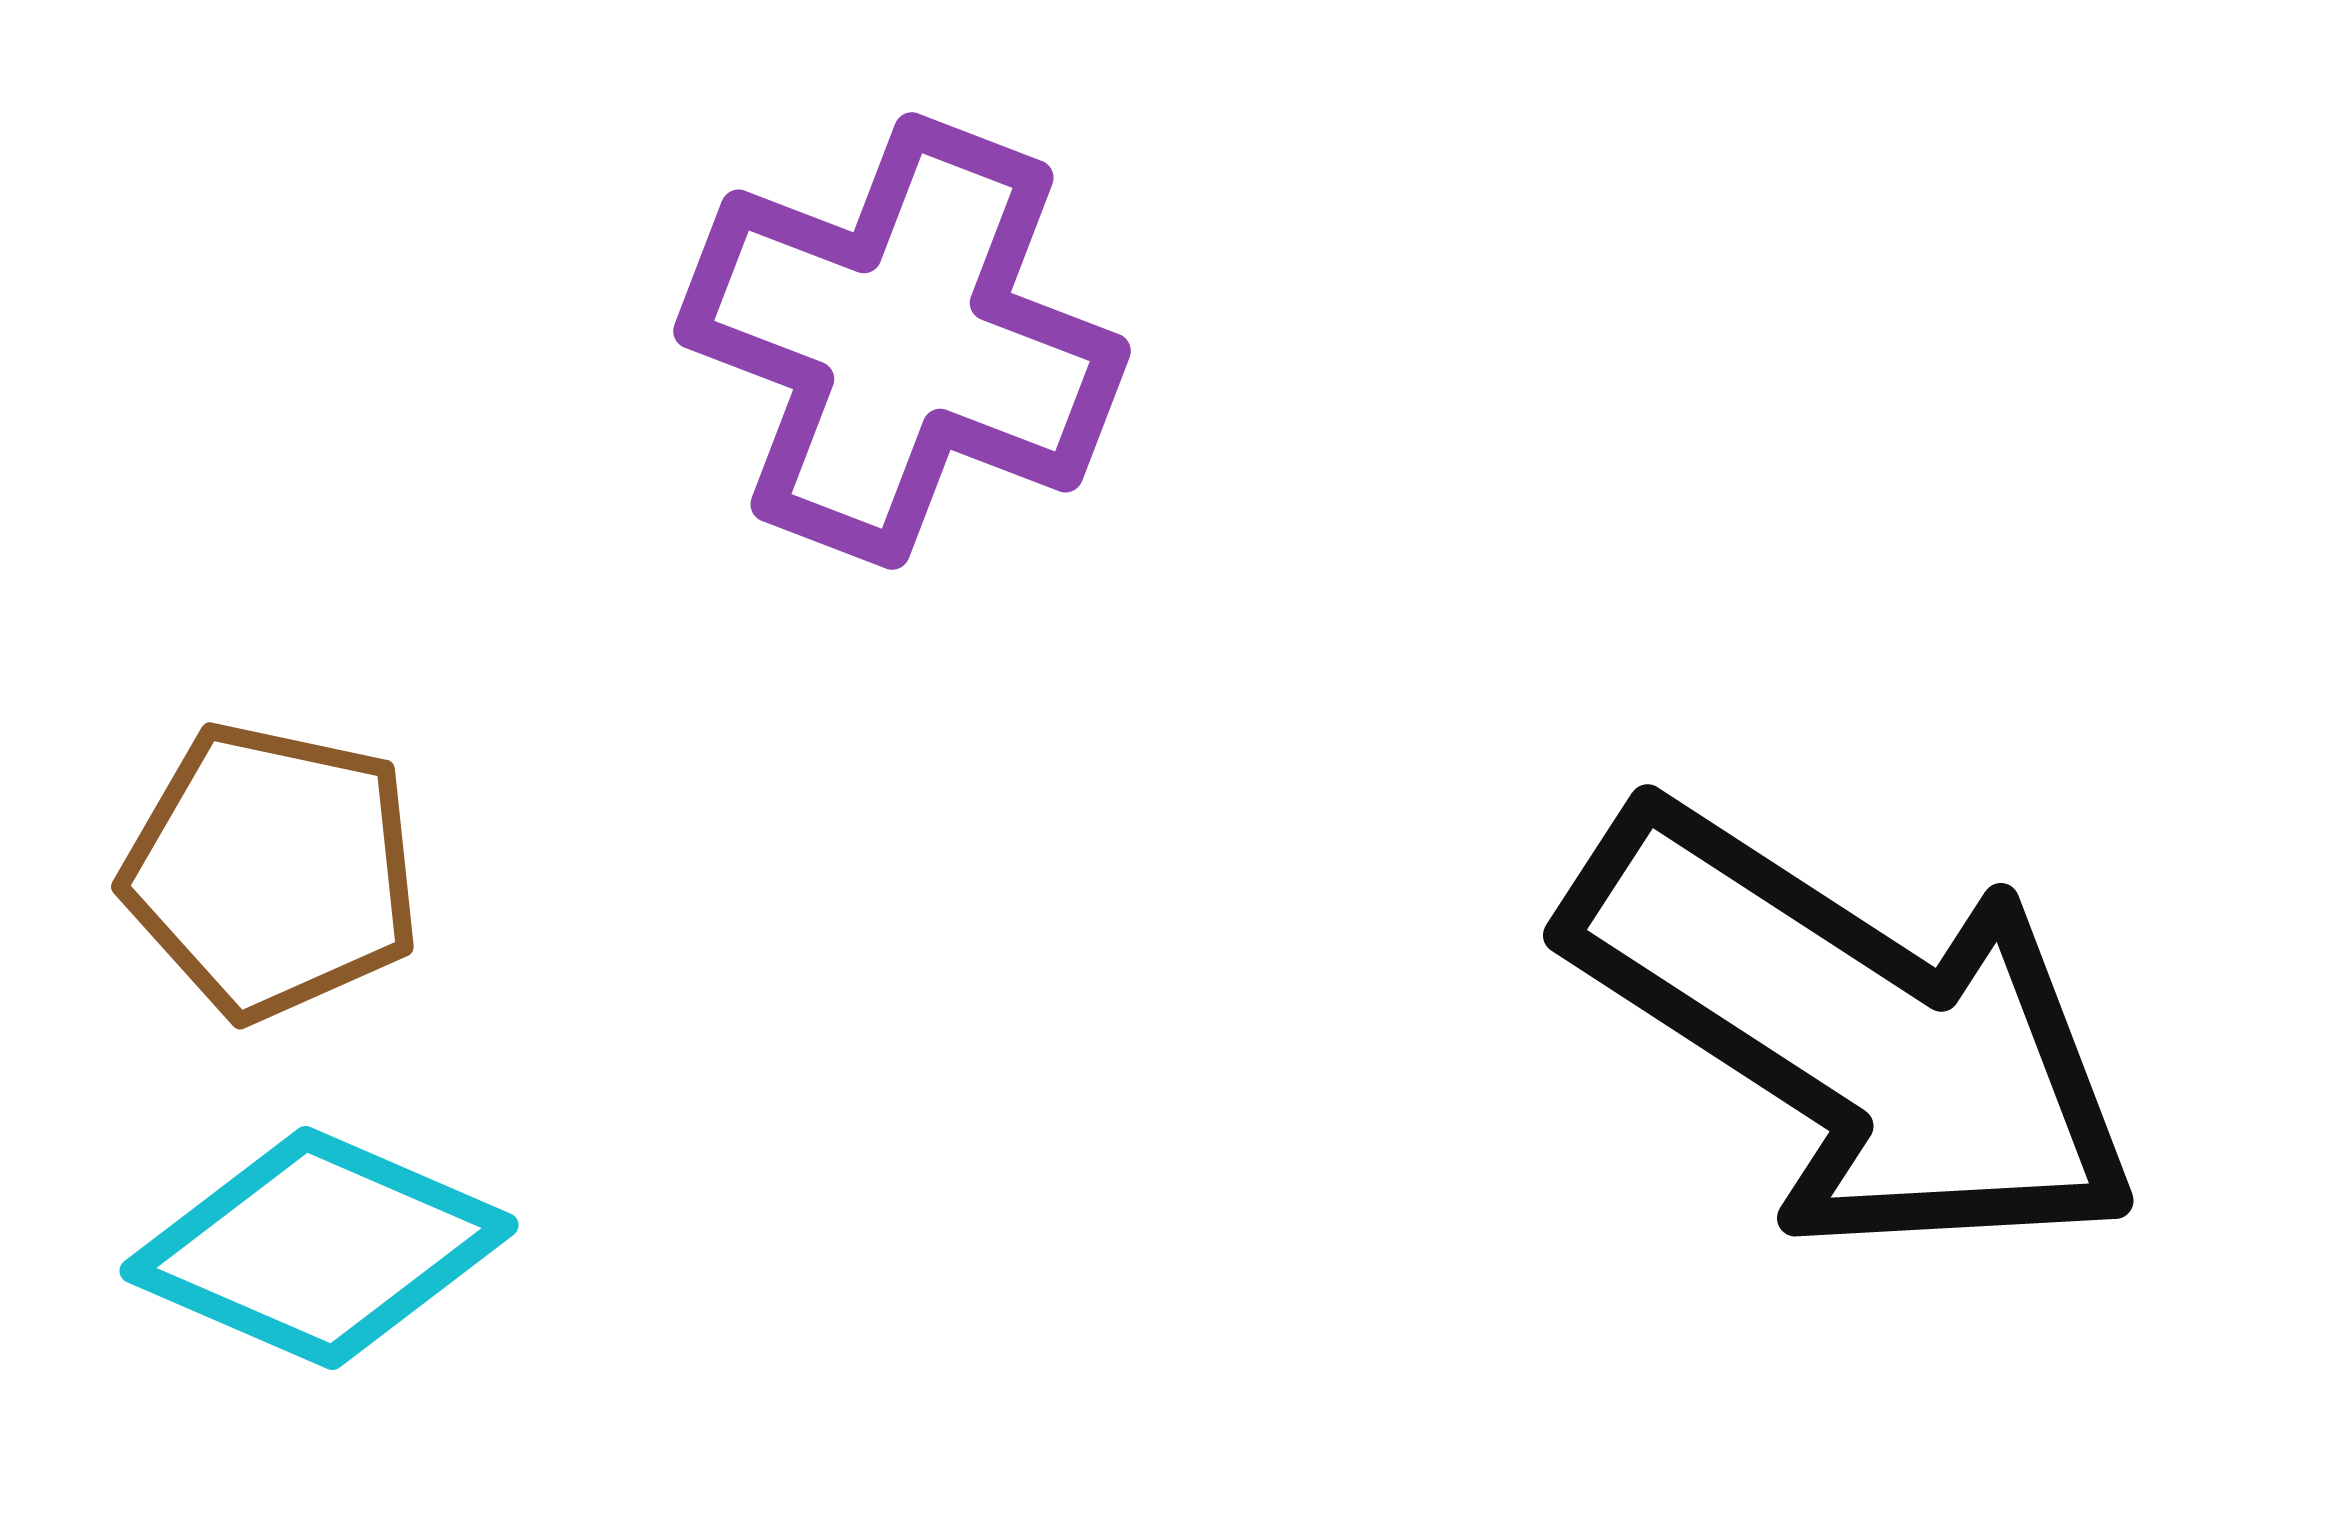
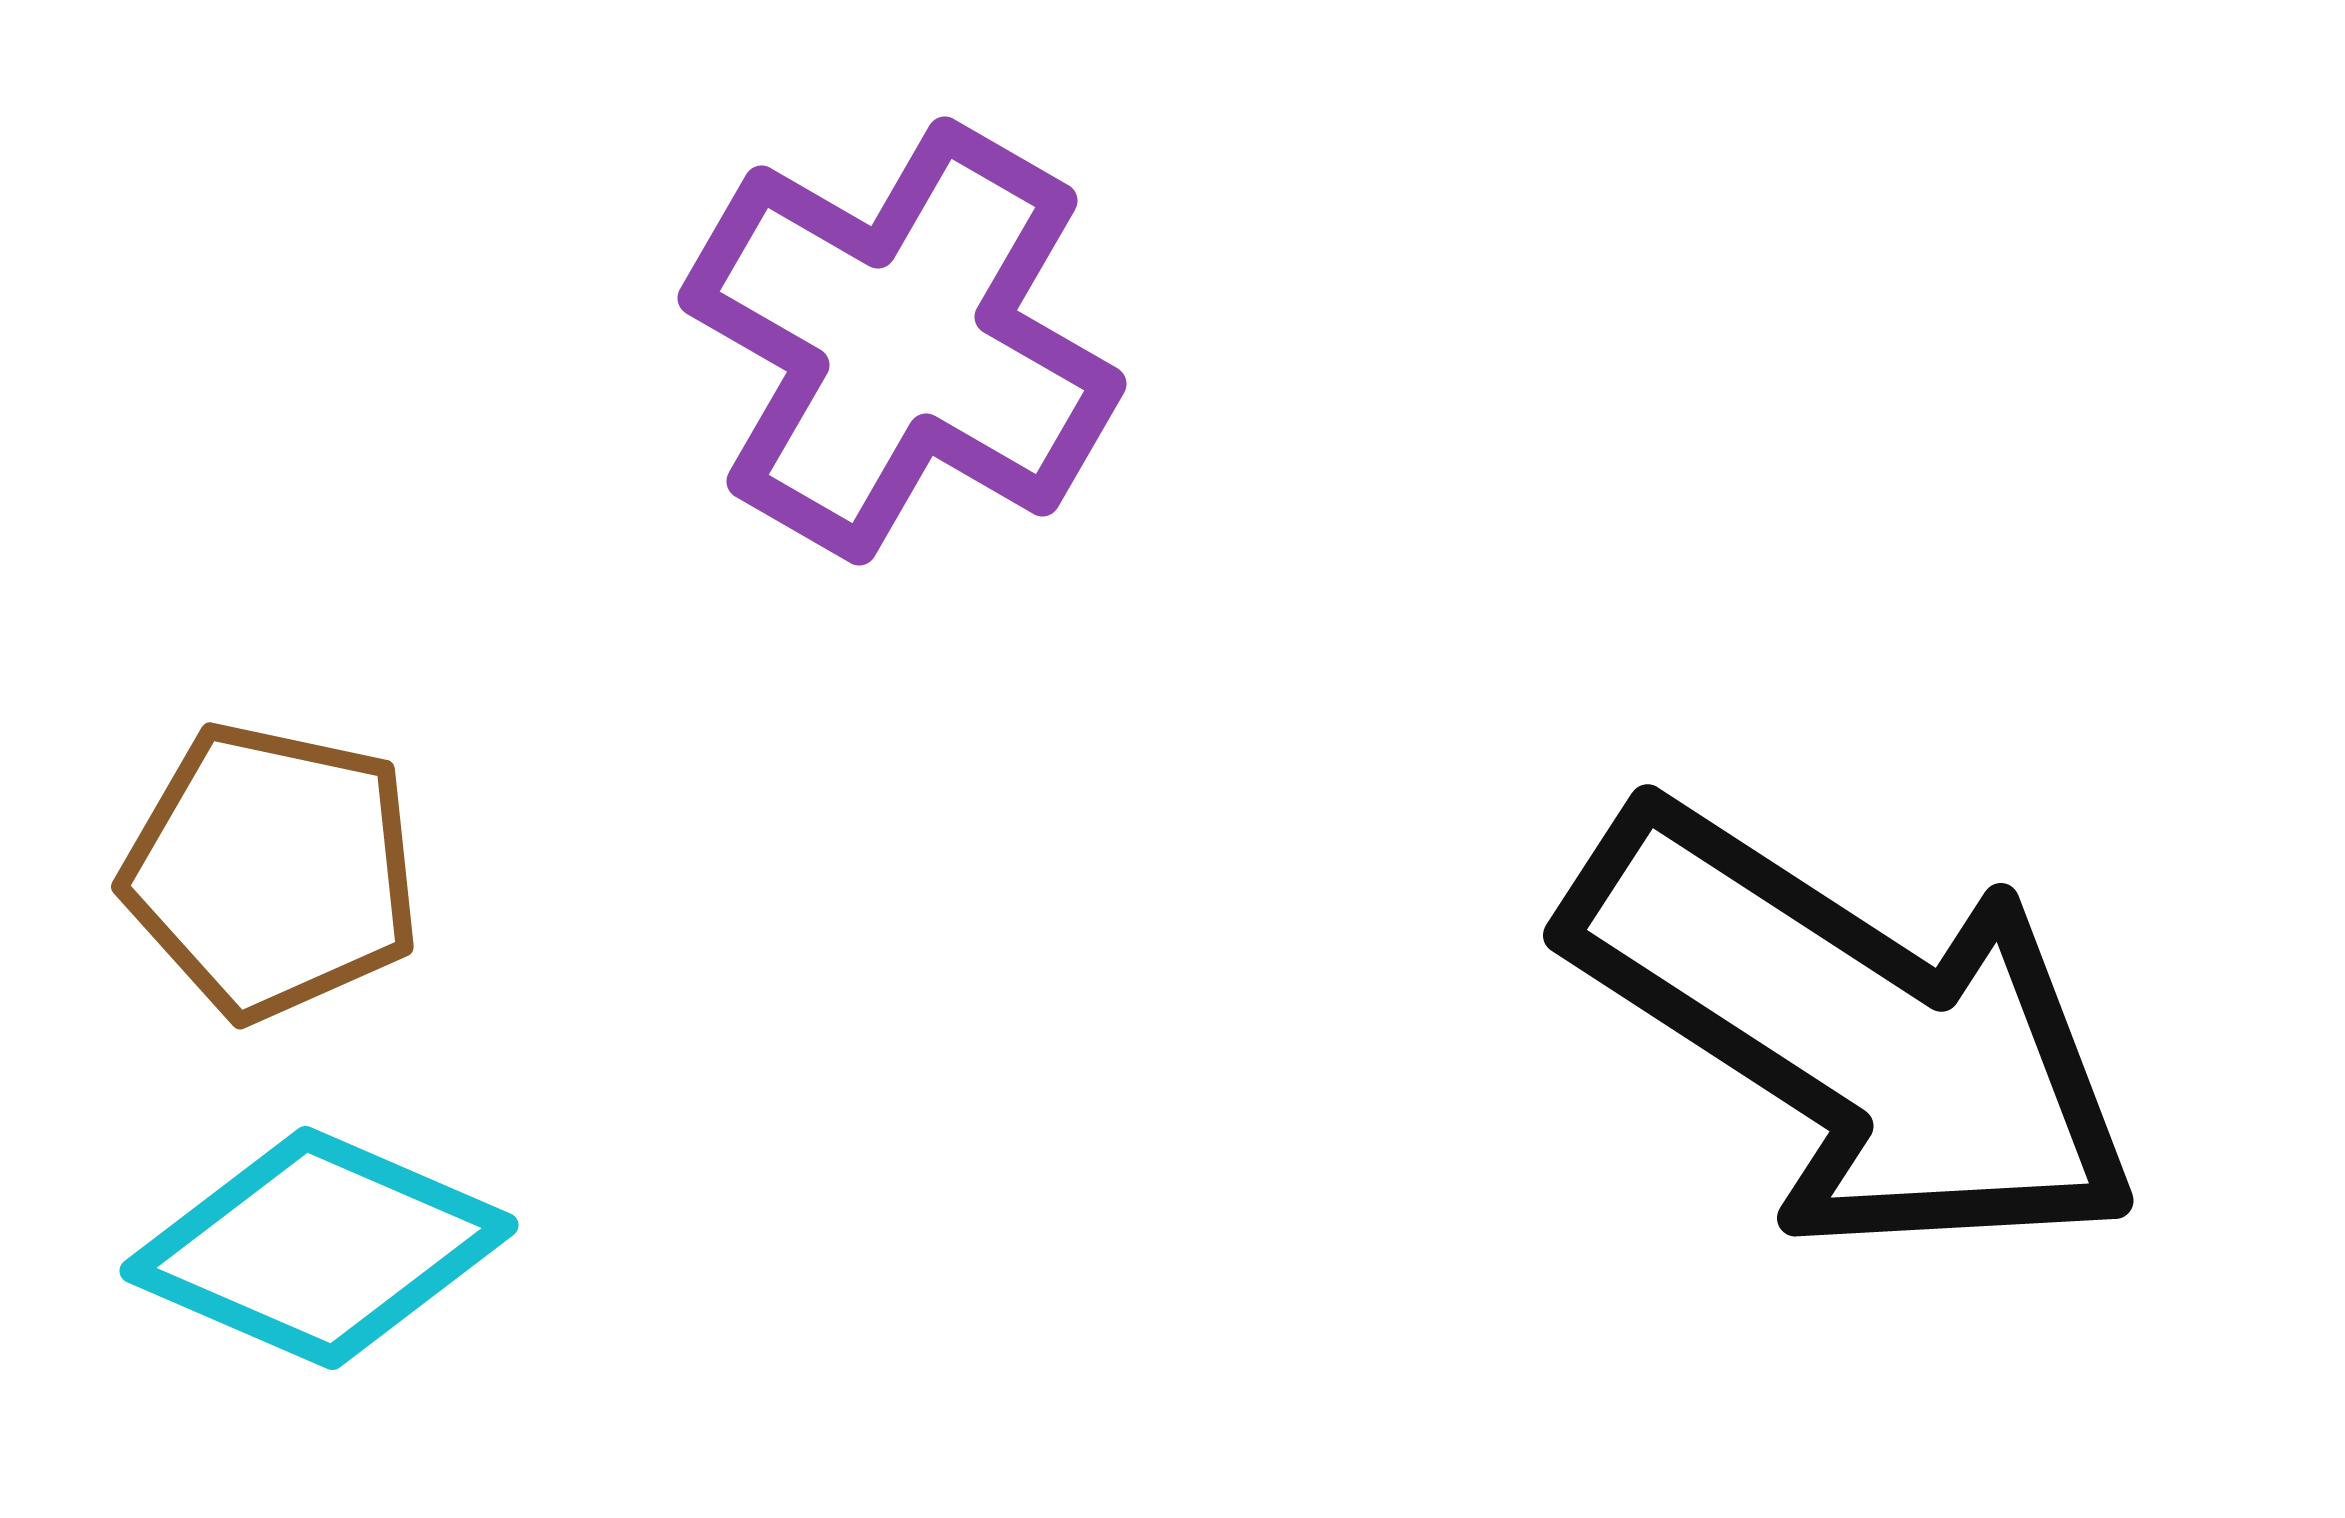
purple cross: rotated 9 degrees clockwise
